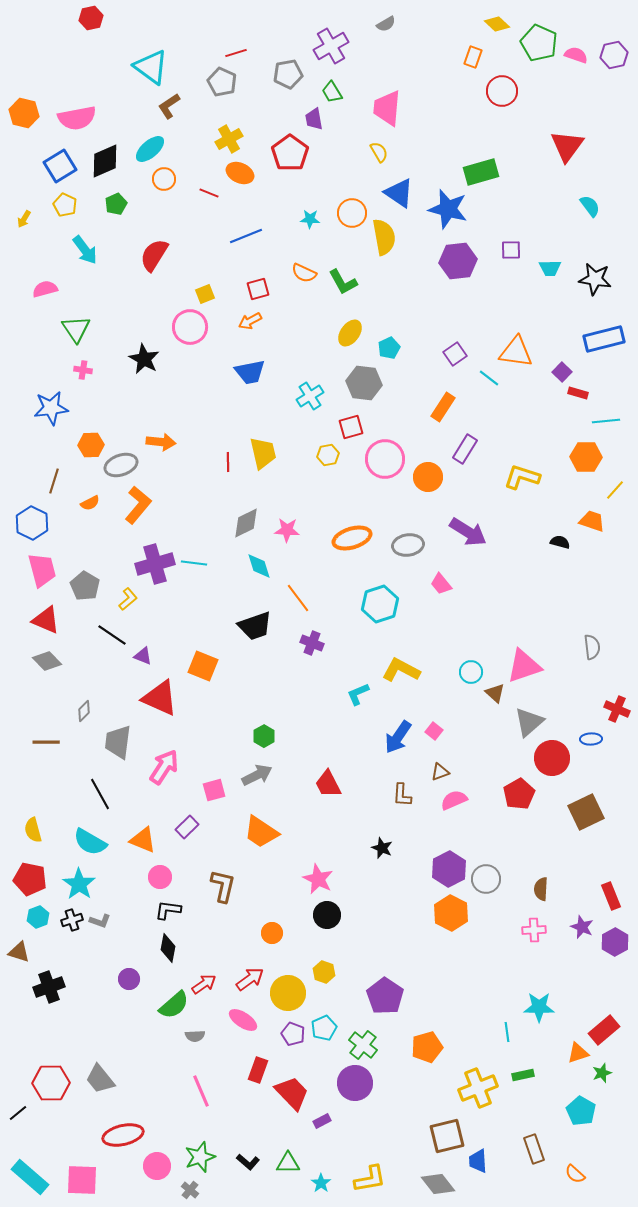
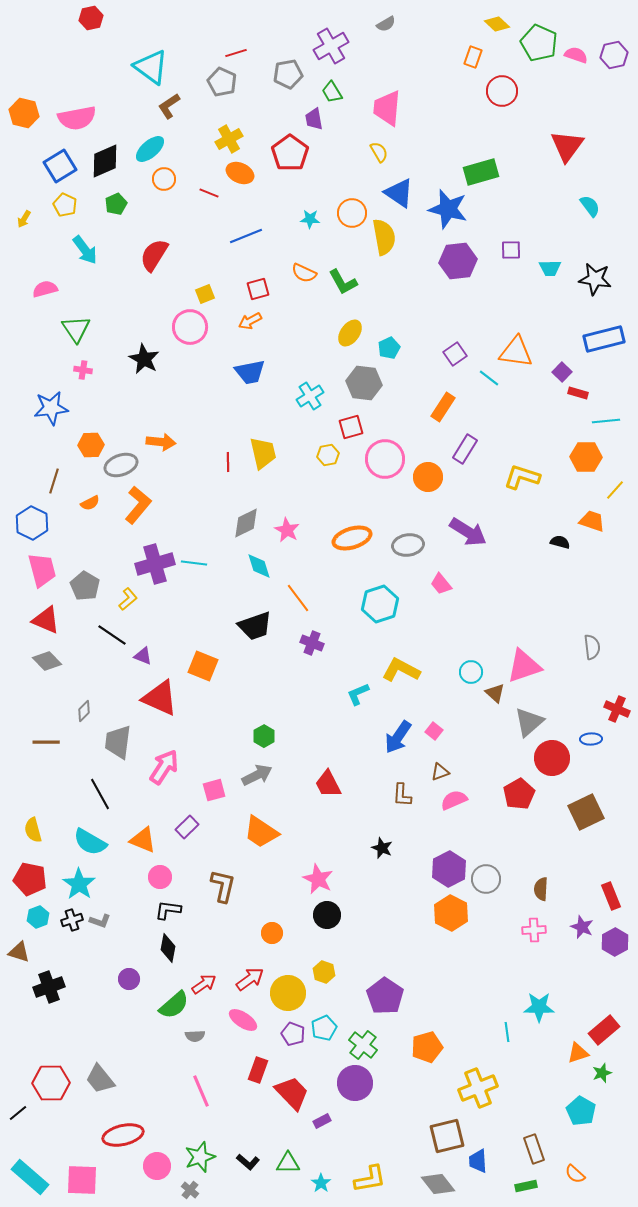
pink star at (287, 530): rotated 25 degrees clockwise
green rectangle at (523, 1075): moved 3 px right, 111 px down
